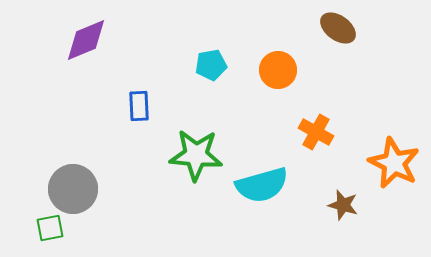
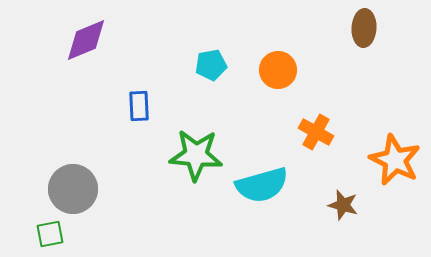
brown ellipse: moved 26 px right; rotated 57 degrees clockwise
orange star: moved 1 px right, 3 px up
green square: moved 6 px down
